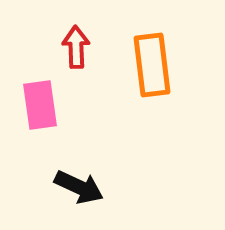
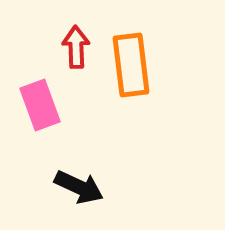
orange rectangle: moved 21 px left
pink rectangle: rotated 12 degrees counterclockwise
